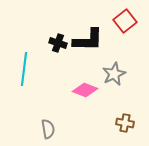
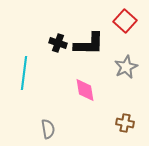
red square: rotated 10 degrees counterclockwise
black L-shape: moved 1 px right, 4 px down
cyan line: moved 4 px down
gray star: moved 12 px right, 7 px up
pink diamond: rotated 60 degrees clockwise
